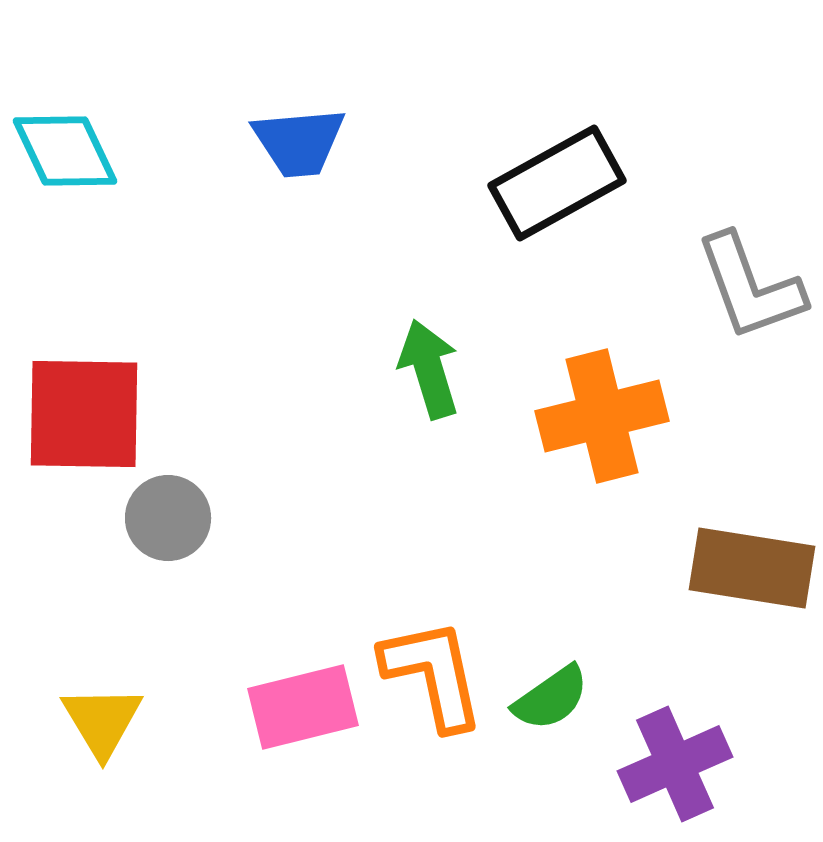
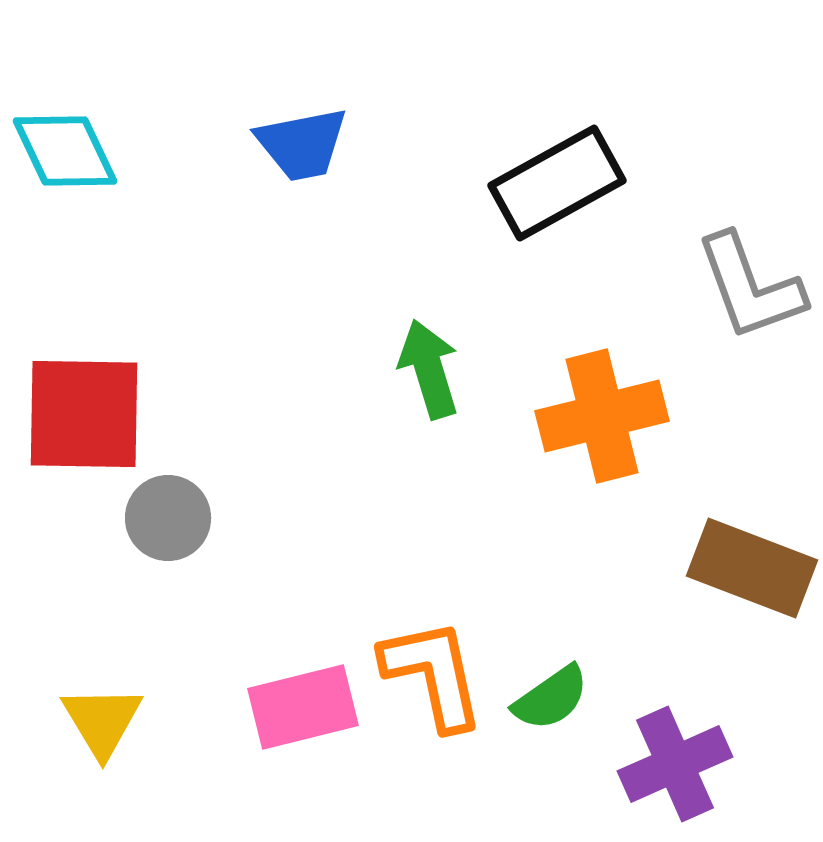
blue trapezoid: moved 3 px right, 2 px down; rotated 6 degrees counterclockwise
brown rectangle: rotated 12 degrees clockwise
